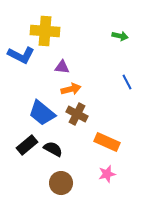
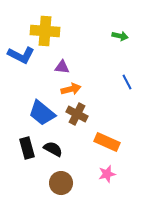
black rectangle: moved 3 px down; rotated 65 degrees counterclockwise
